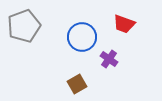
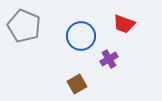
gray pentagon: rotated 28 degrees counterclockwise
blue circle: moved 1 px left, 1 px up
purple cross: rotated 24 degrees clockwise
